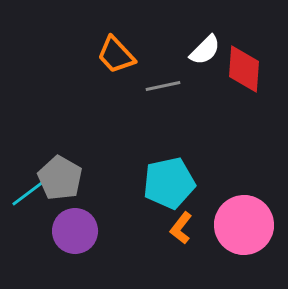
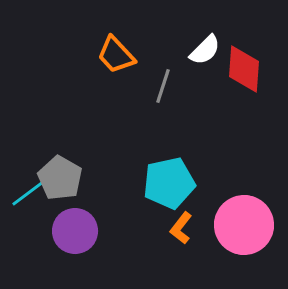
gray line: rotated 60 degrees counterclockwise
